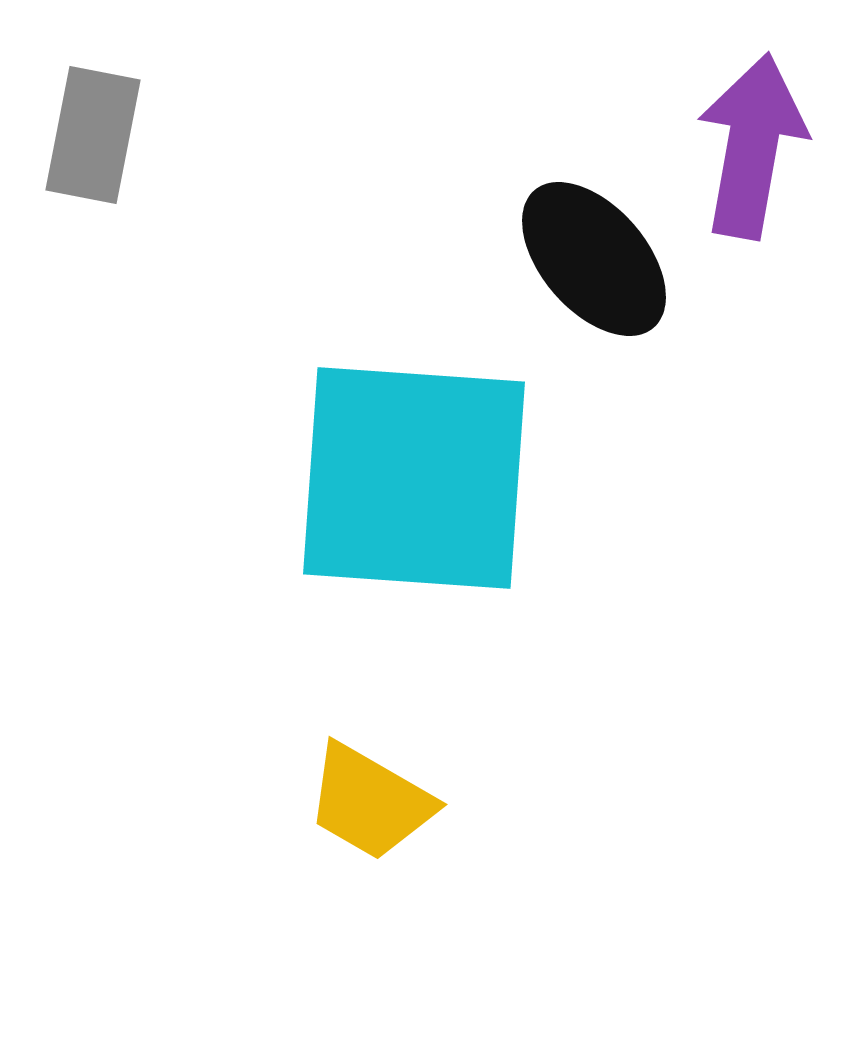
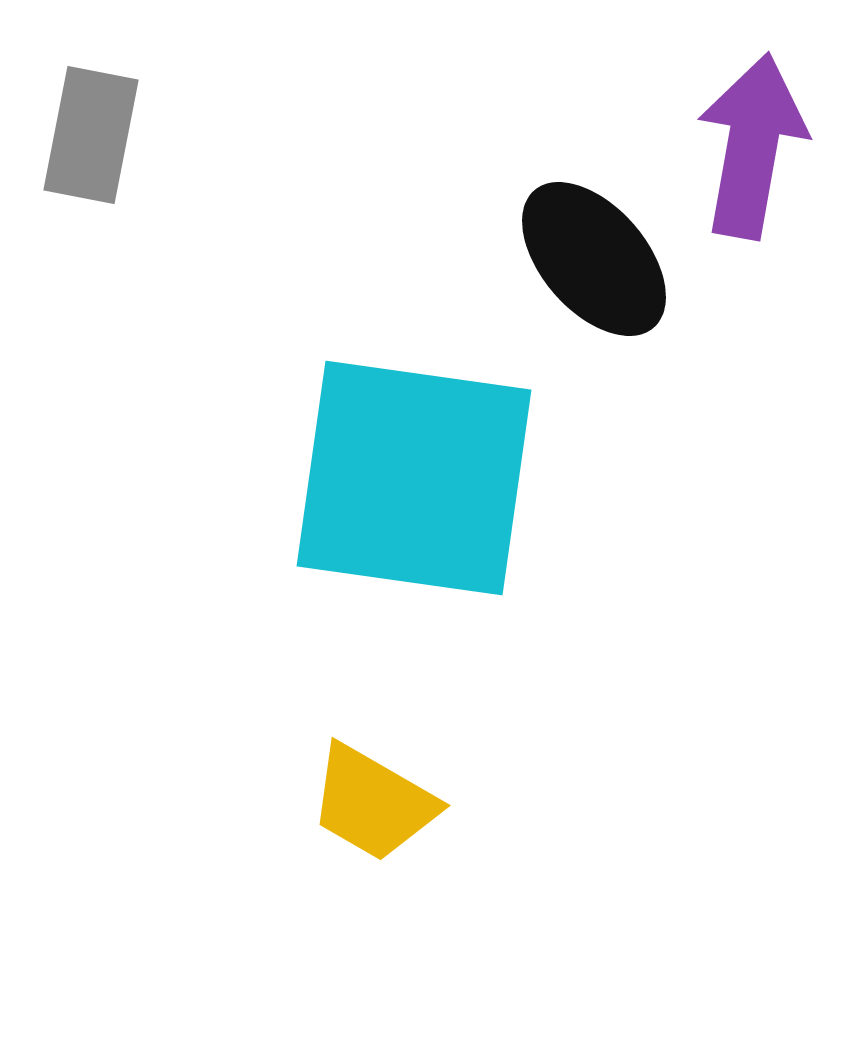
gray rectangle: moved 2 px left
cyan square: rotated 4 degrees clockwise
yellow trapezoid: moved 3 px right, 1 px down
